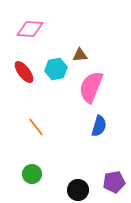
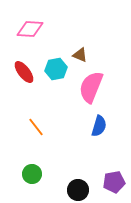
brown triangle: rotated 28 degrees clockwise
